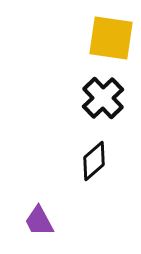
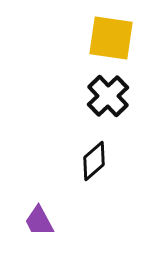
black cross: moved 5 px right, 2 px up
